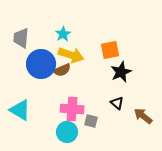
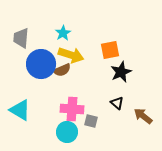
cyan star: moved 1 px up
